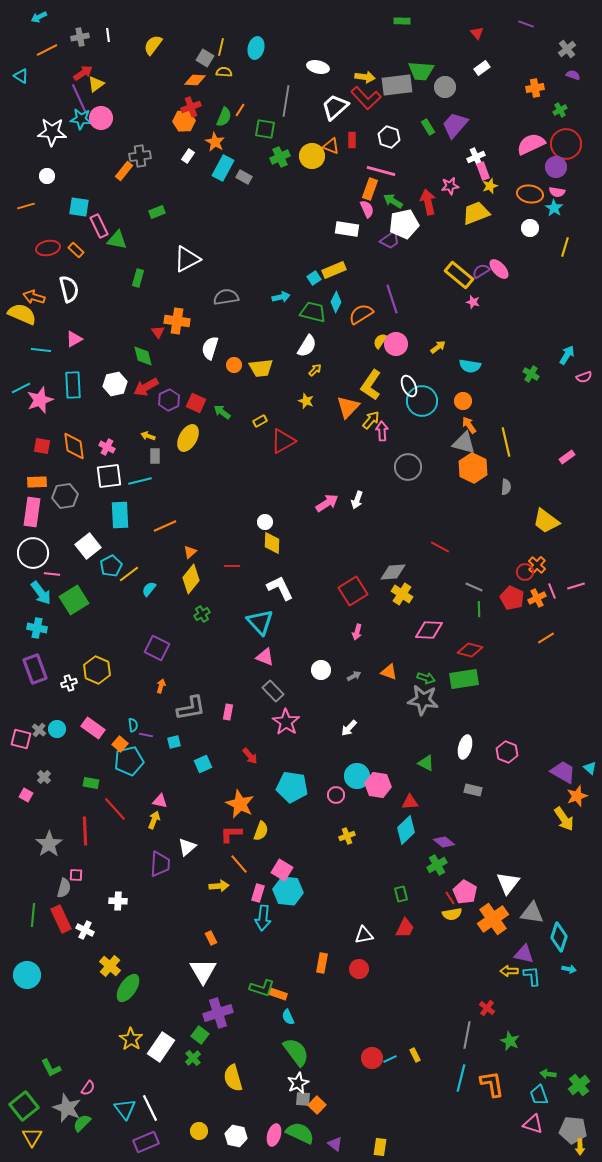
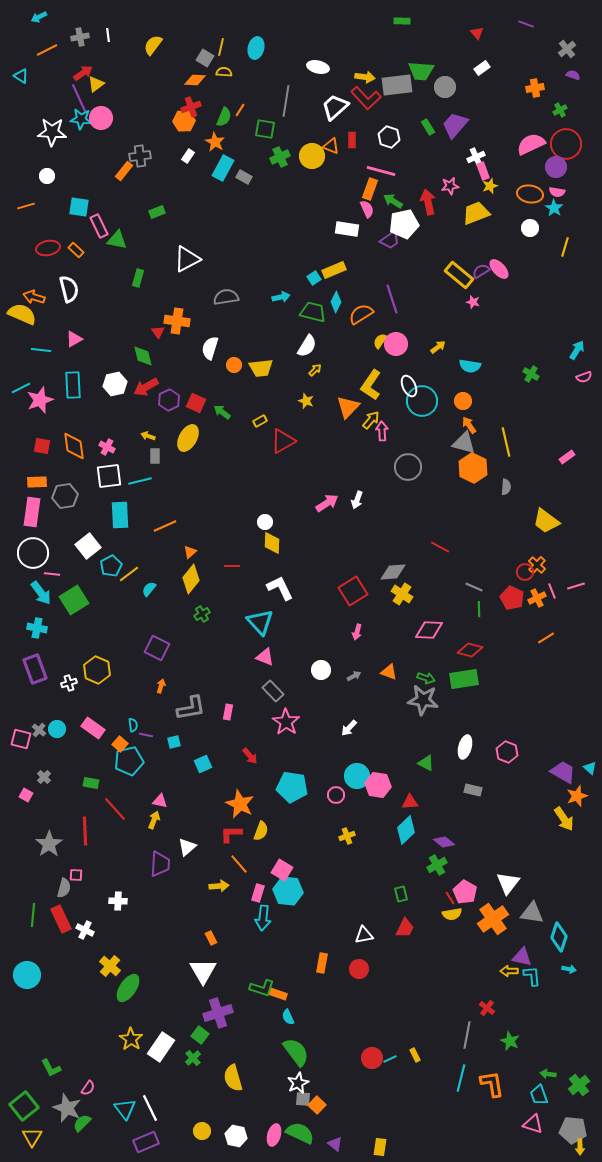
cyan arrow at (567, 355): moved 10 px right, 5 px up
purple triangle at (524, 954): moved 2 px left, 3 px down
yellow circle at (199, 1131): moved 3 px right
